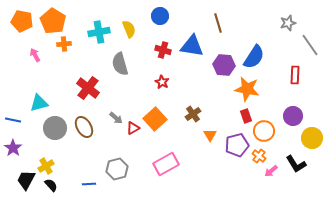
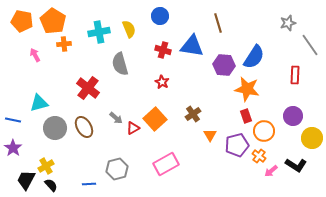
black L-shape at (296, 164): moved 1 px down; rotated 25 degrees counterclockwise
